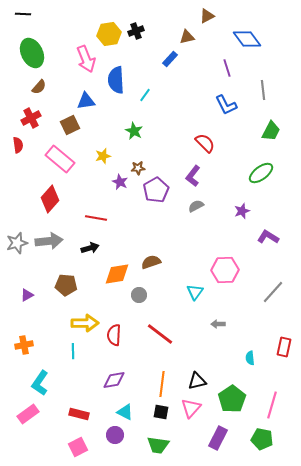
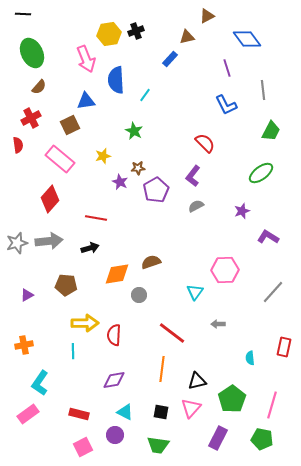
red line at (160, 334): moved 12 px right, 1 px up
orange line at (162, 384): moved 15 px up
pink square at (78, 447): moved 5 px right
